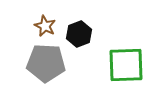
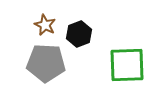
brown star: moved 1 px up
green square: moved 1 px right
